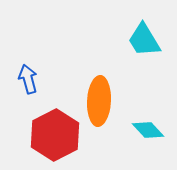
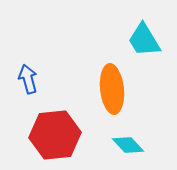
orange ellipse: moved 13 px right, 12 px up; rotated 9 degrees counterclockwise
cyan diamond: moved 20 px left, 15 px down
red hexagon: rotated 21 degrees clockwise
